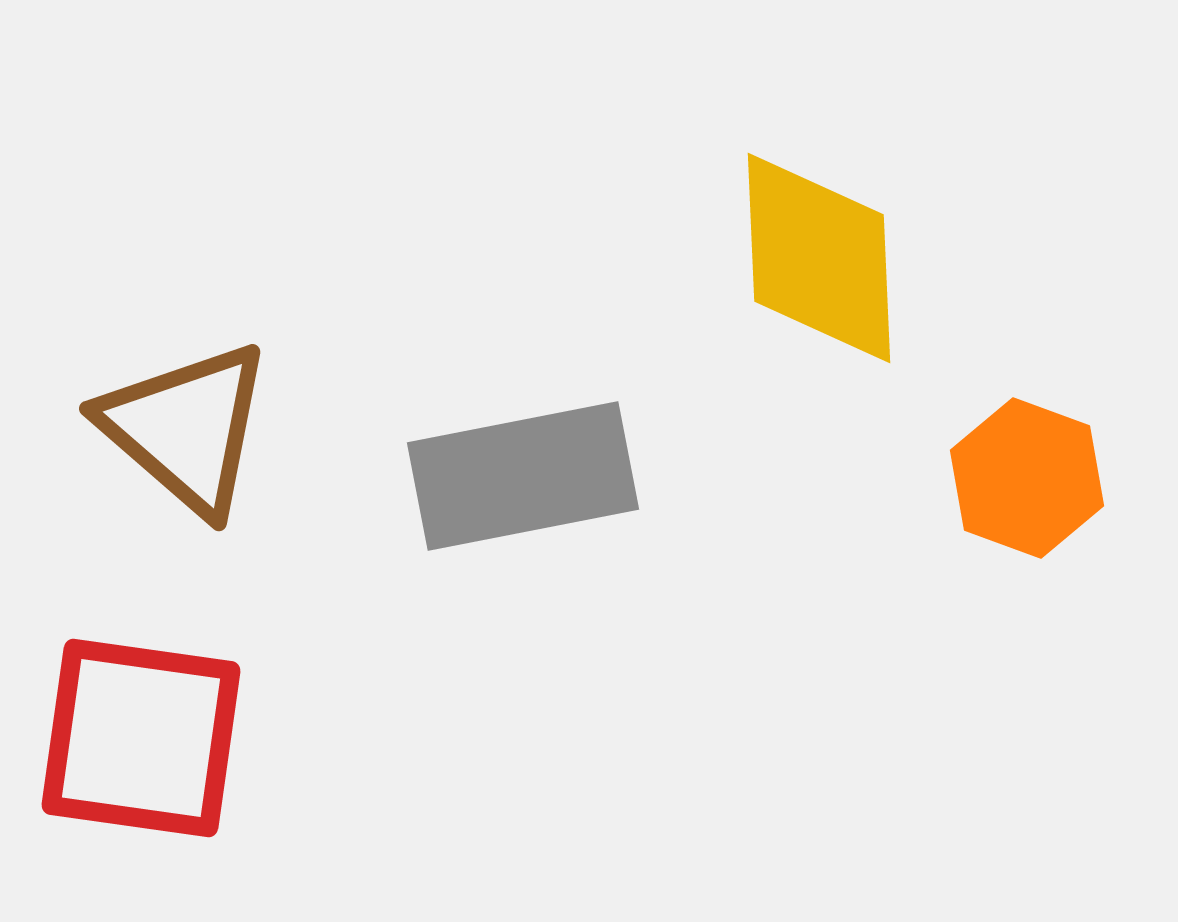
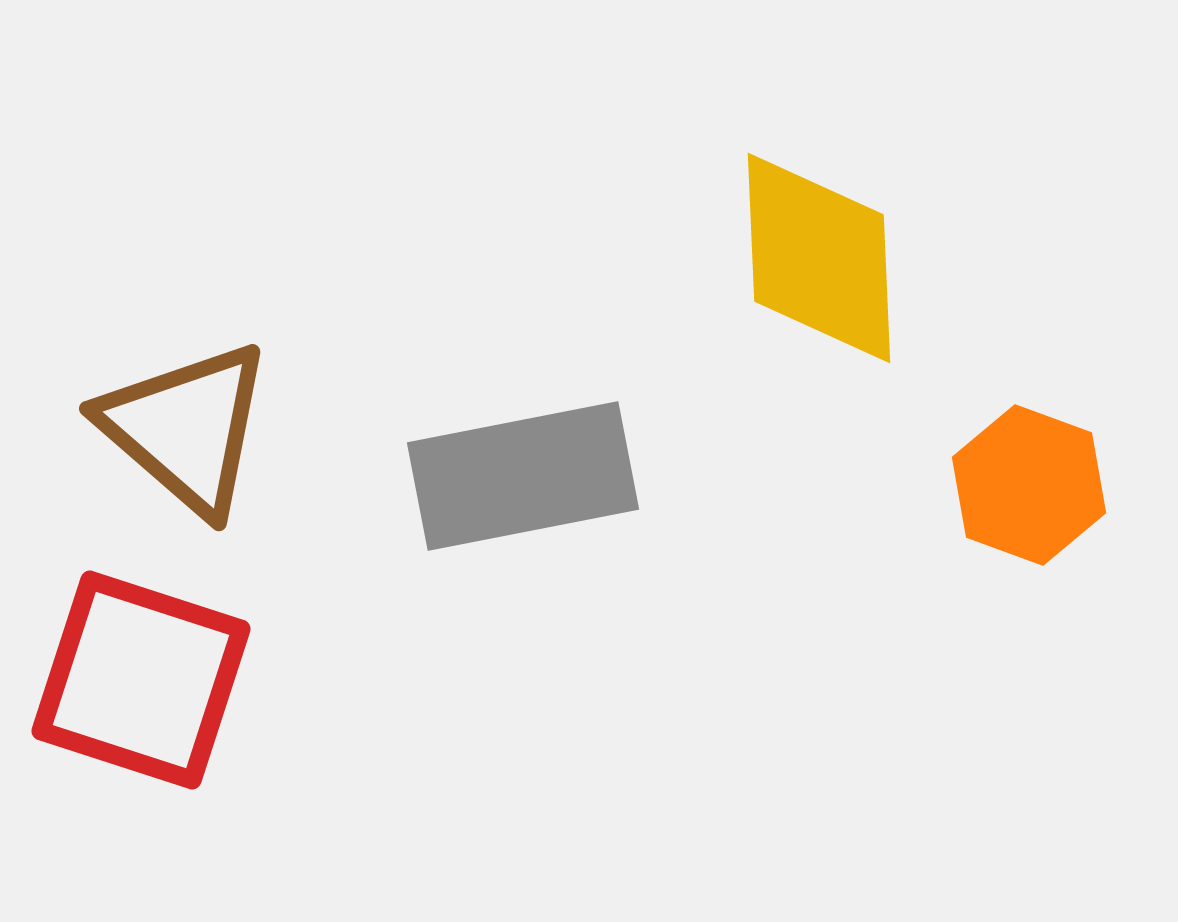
orange hexagon: moved 2 px right, 7 px down
red square: moved 58 px up; rotated 10 degrees clockwise
